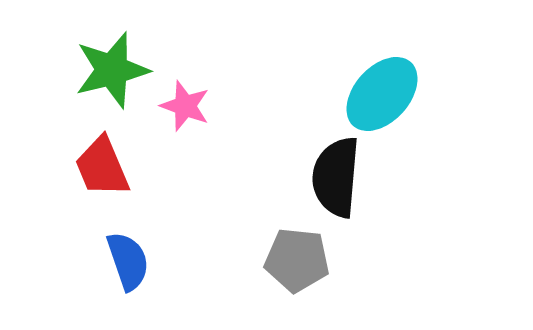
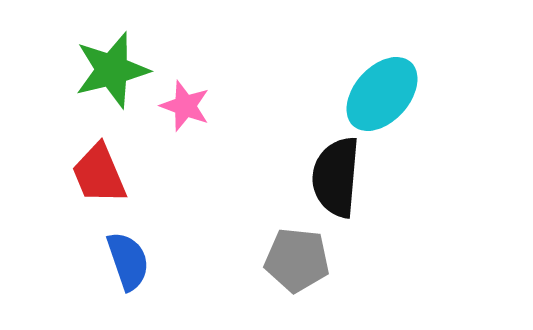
red trapezoid: moved 3 px left, 7 px down
